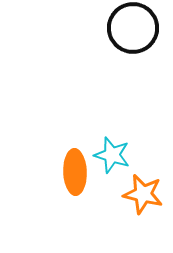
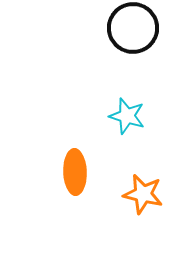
cyan star: moved 15 px right, 39 px up
